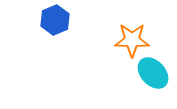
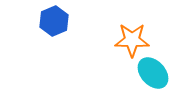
blue hexagon: moved 1 px left, 1 px down
